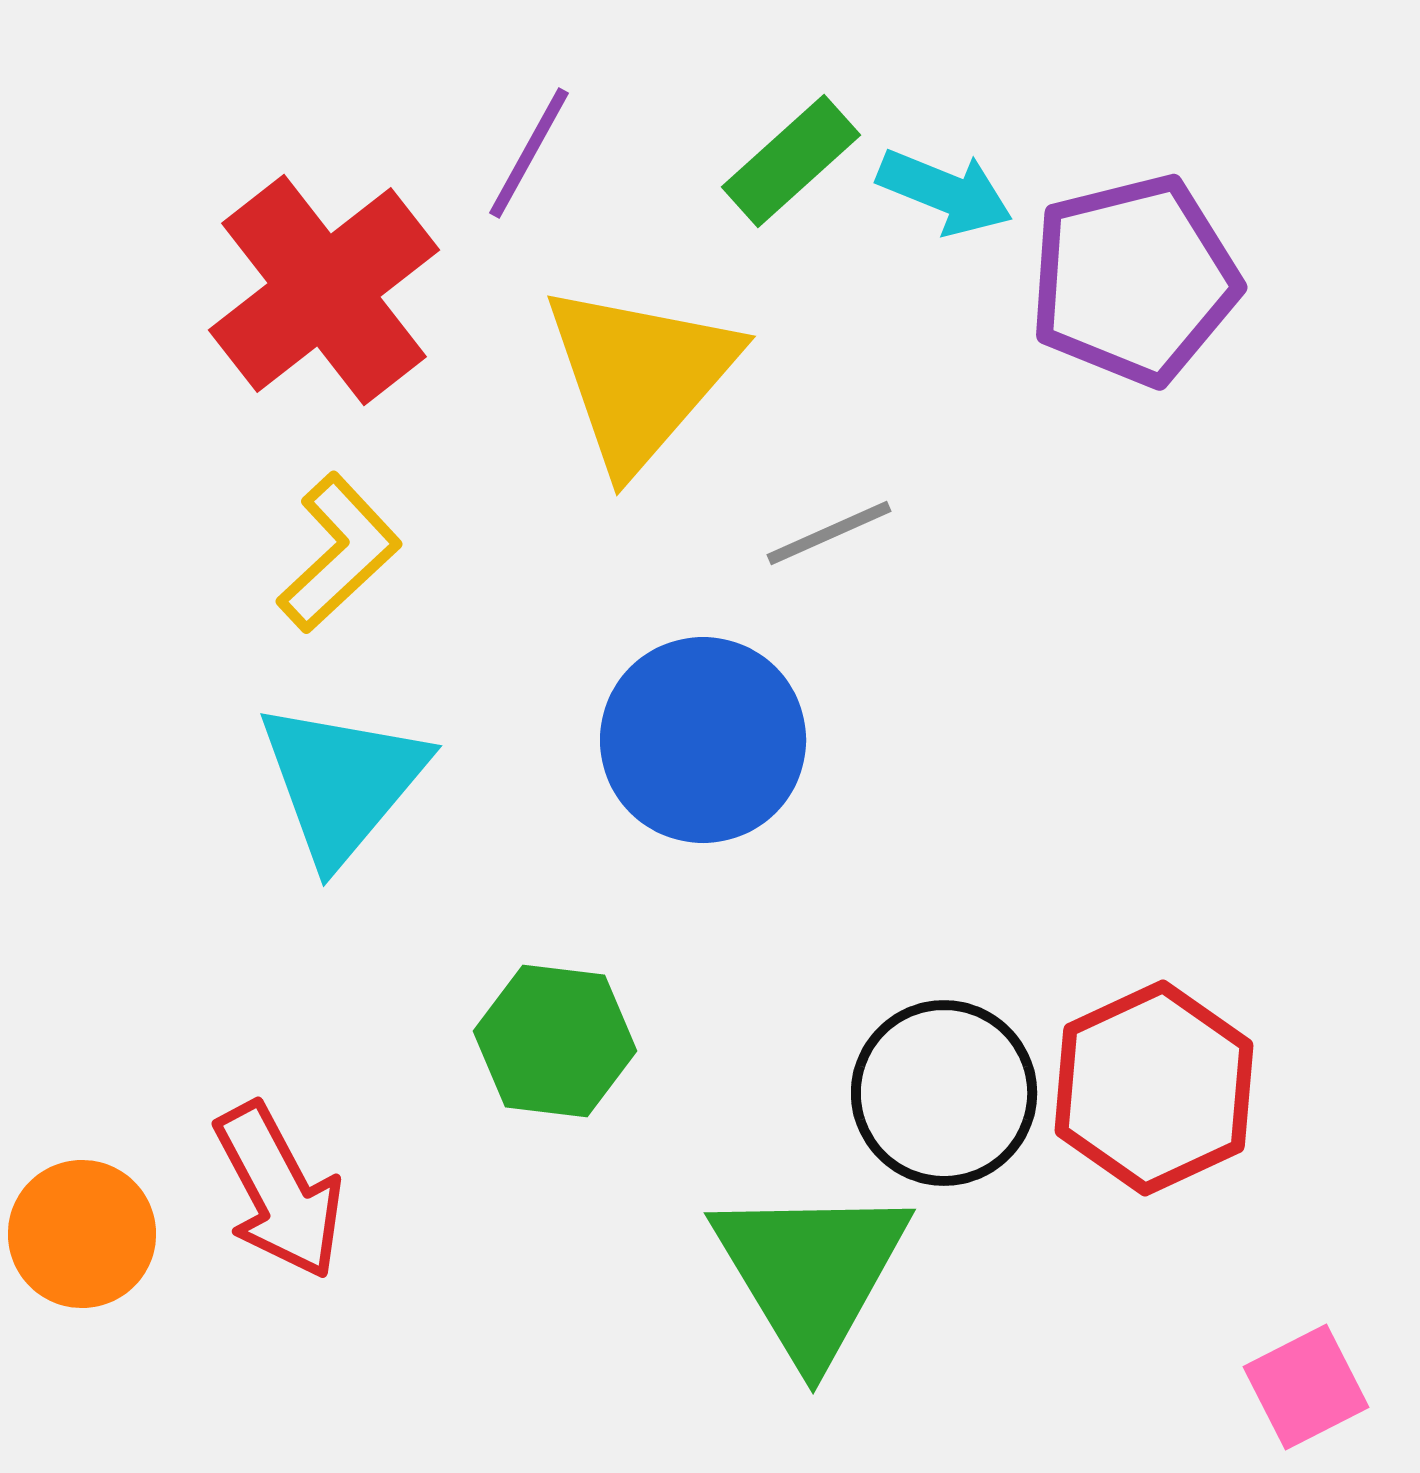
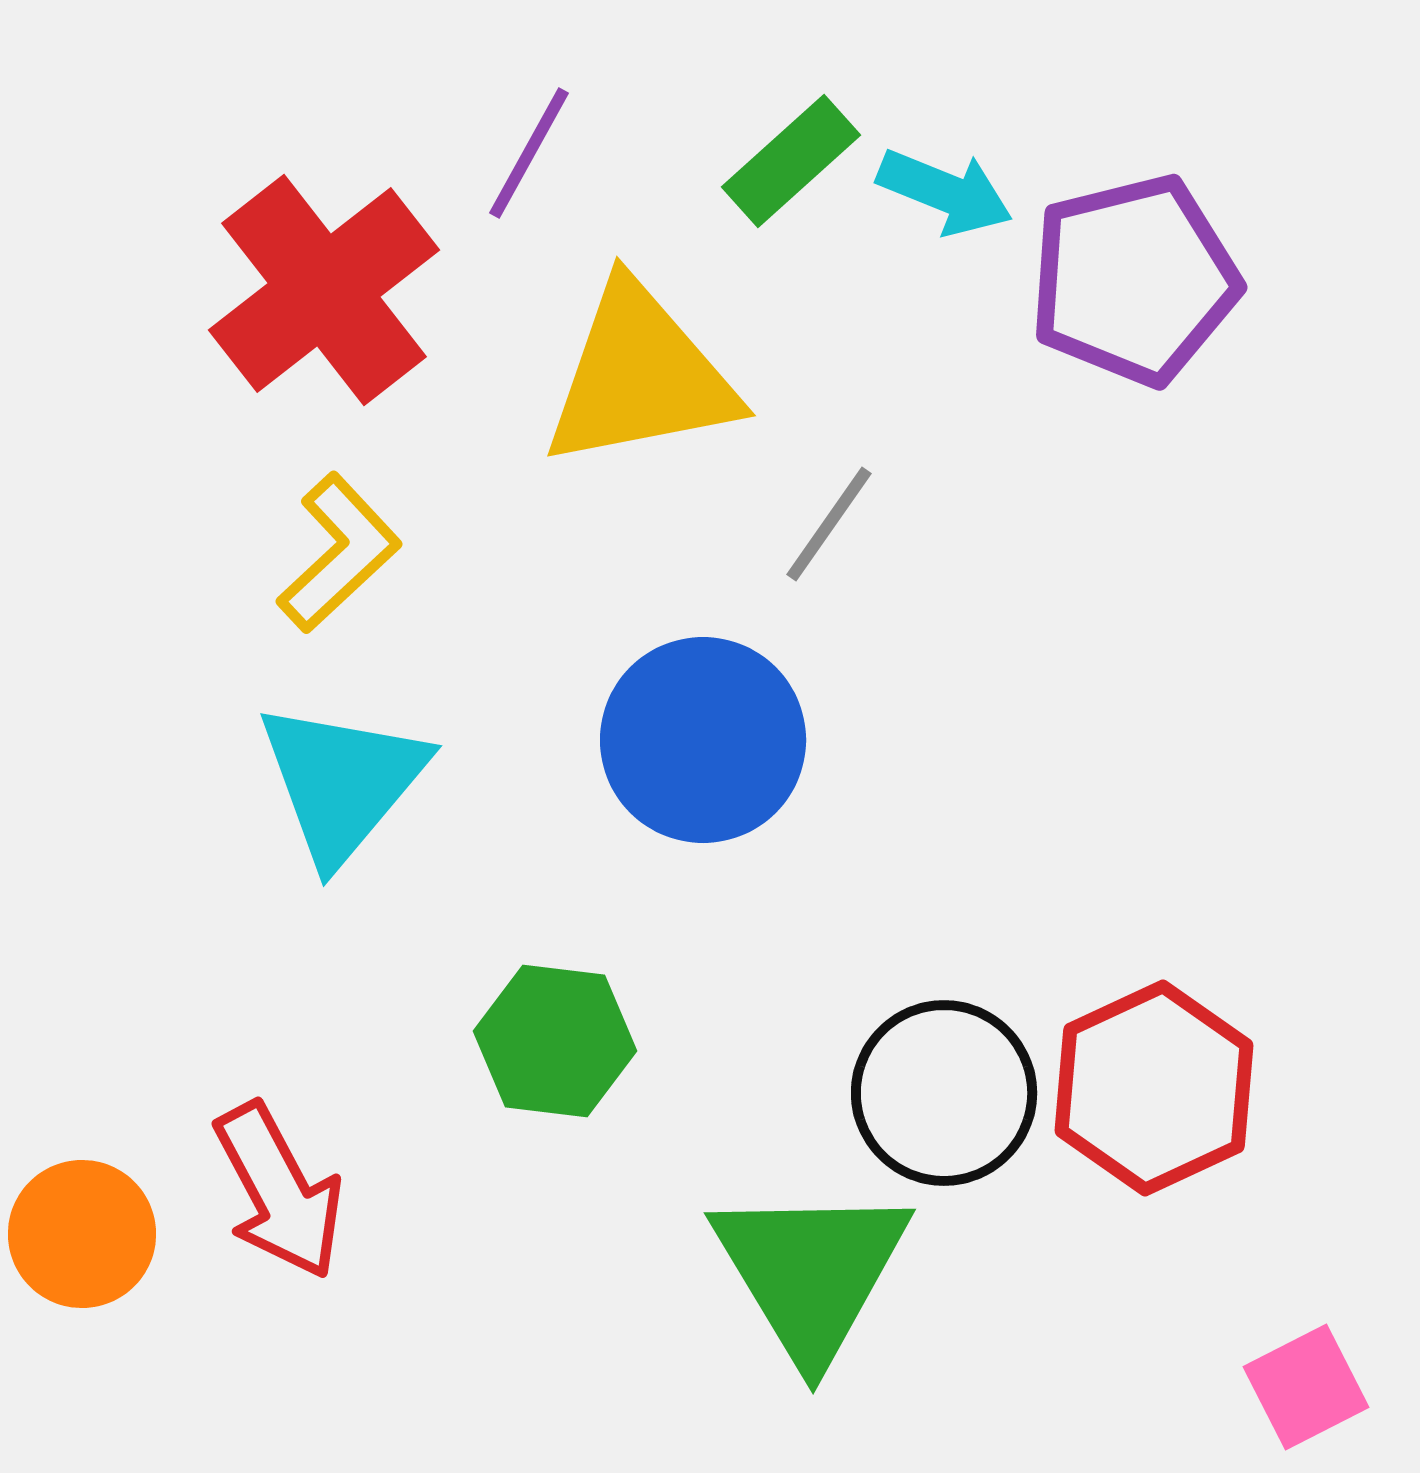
yellow triangle: rotated 38 degrees clockwise
gray line: moved 9 px up; rotated 31 degrees counterclockwise
